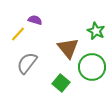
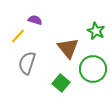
yellow line: moved 2 px down
gray semicircle: rotated 20 degrees counterclockwise
green circle: moved 1 px right, 2 px down
